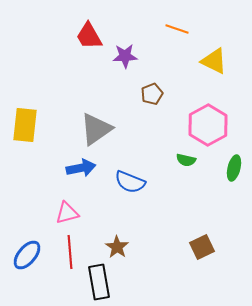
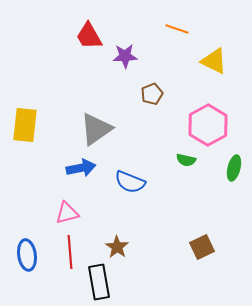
blue ellipse: rotated 48 degrees counterclockwise
